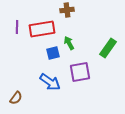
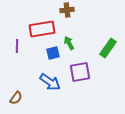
purple line: moved 19 px down
